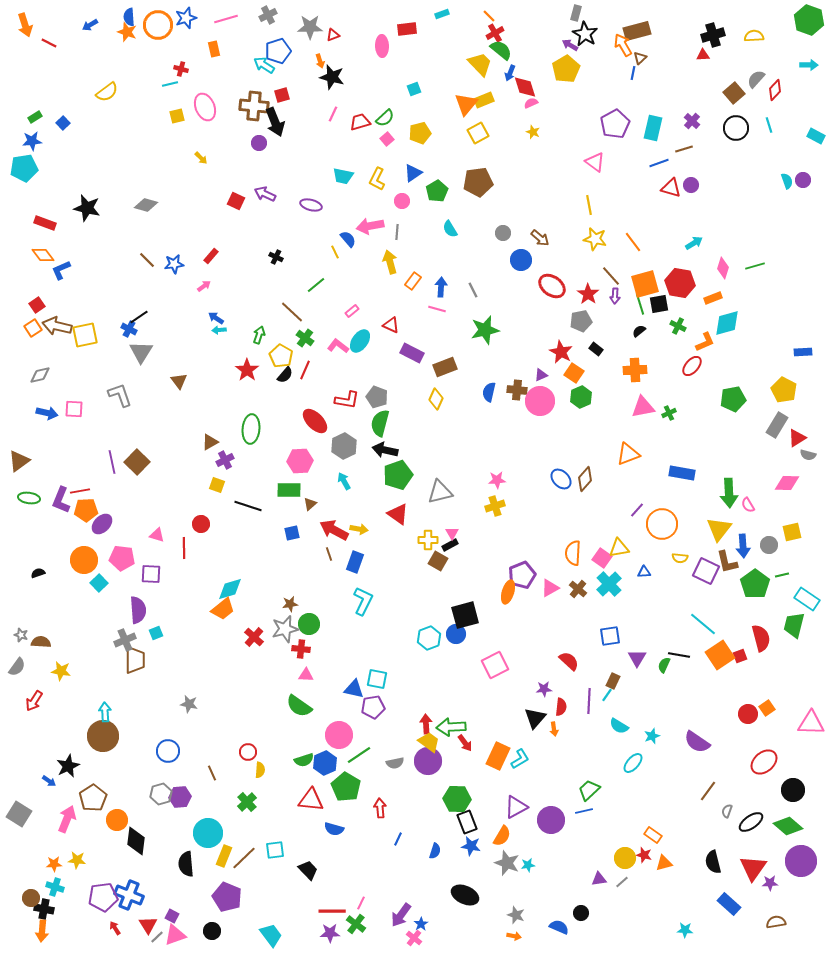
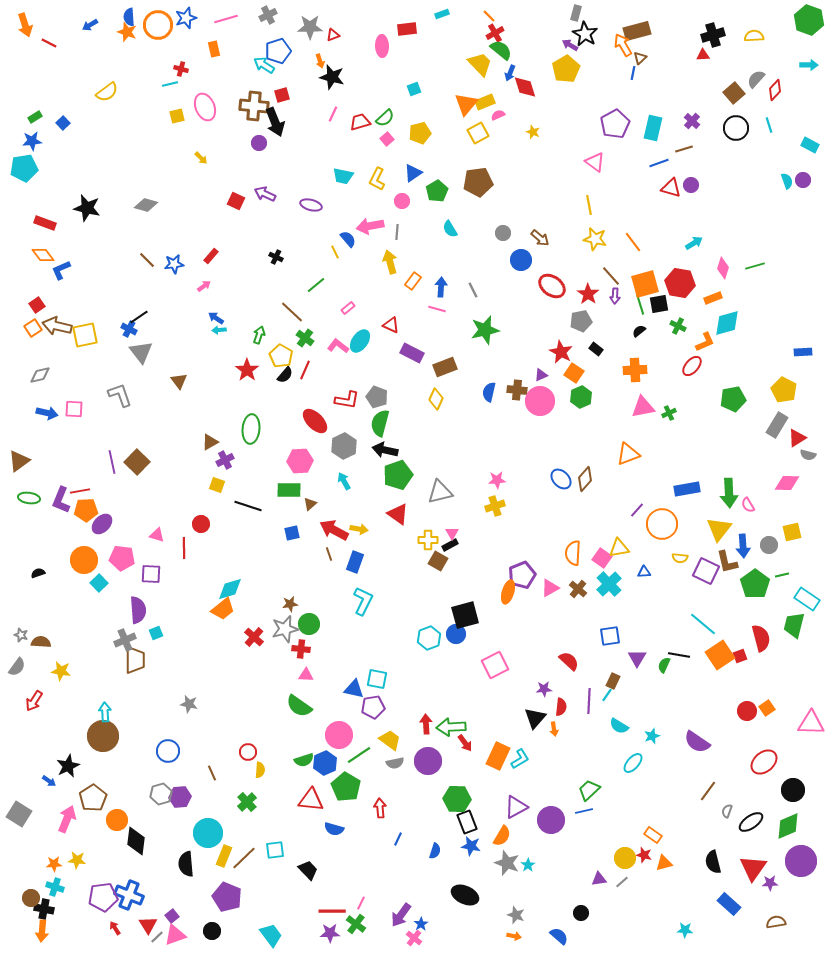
yellow rectangle at (484, 100): moved 1 px right, 2 px down
pink semicircle at (531, 103): moved 33 px left, 12 px down
cyan rectangle at (816, 136): moved 6 px left, 9 px down
pink rectangle at (352, 311): moved 4 px left, 3 px up
gray triangle at (141, 352): rotated 10 degrees counterclockwise
blue rectangle at (682, 473): moved 5 px right, 16 px down; rotated 20 degrees counterclockwise
red circle at (748, 714): moved 1 px left, 3 px up
yellow trapezoid at (429, 742): moved 39 px left, 2 px up
green diamond at (788, 826): rotated 64 degrees counterclockwise
cyan star at (528, 865): rotated 24 degrees counterclockwise
purple square at (172, 916): rotated 24 degrees clockwise
blue semicircle at (559, 927): moved 9 px down; rotated 18 degrees clockwise
